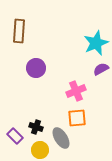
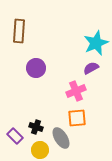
purple semicircle: moved 10 px left, 1 px up
